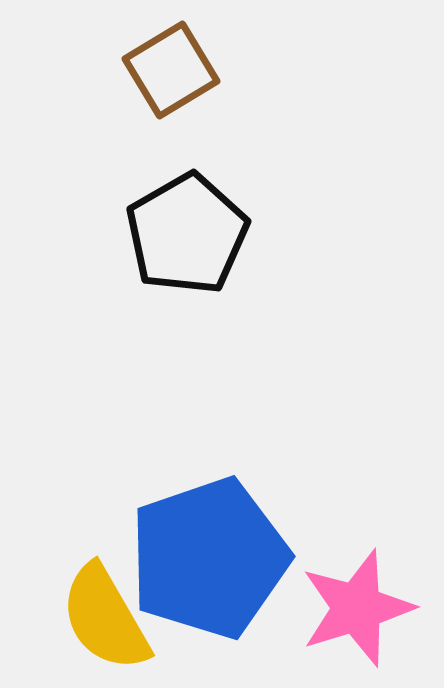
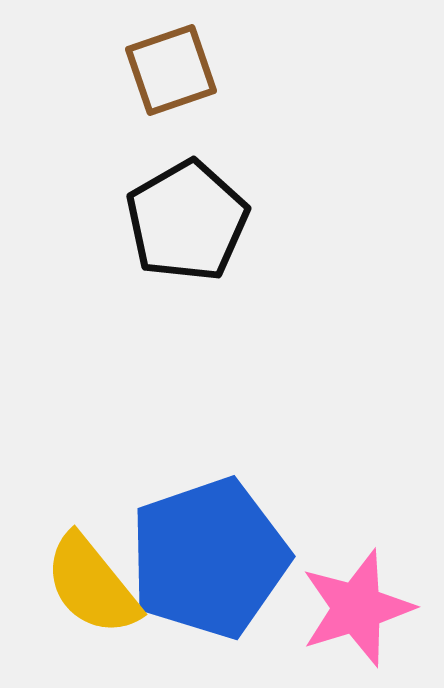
brown square: rotated 12 degrees clockwise
black pentagon: moved 13 px up
yellow semicircle: moved 13 px left, 33 px up; rotated 9 degrees counterclockwise
